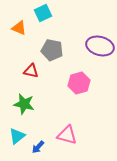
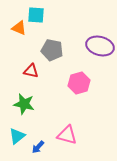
cyan square: moved 7 px left, 2 px down; rotated 30 degrees clockwise
